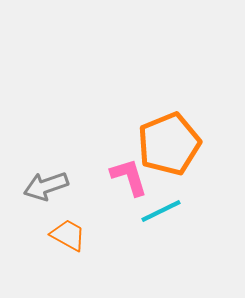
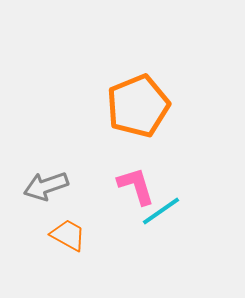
orange pentagon: moved 31 px left, 38 px up
pink L-shape: moved 7 px right, 9 px down
cyan line: rotated 9 degrees counterclockwise
